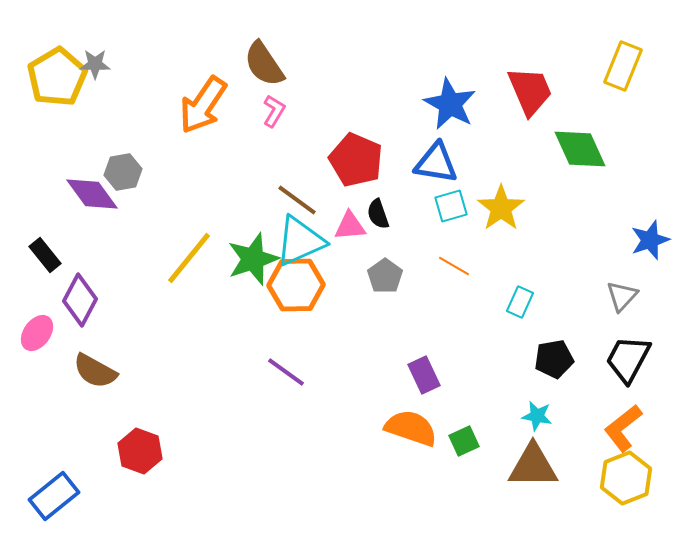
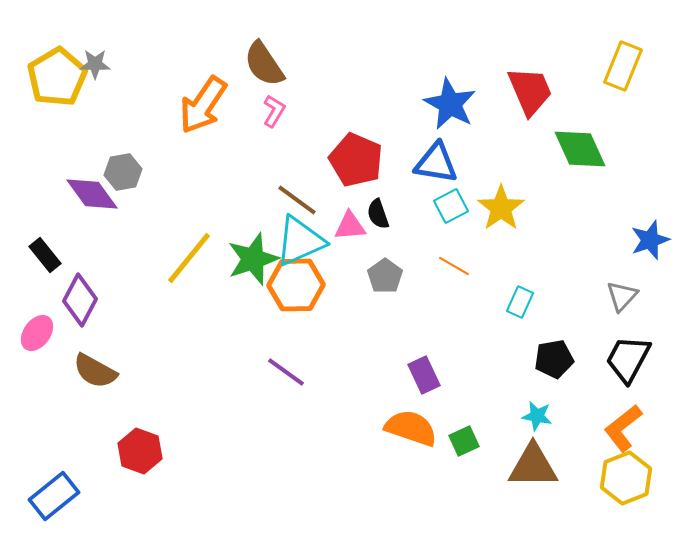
cyan square at (451, 206): rotated 12 degrees counterclockwise
